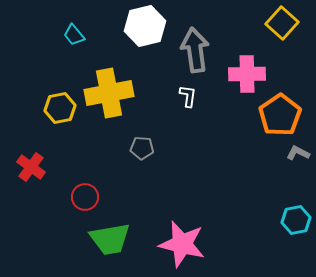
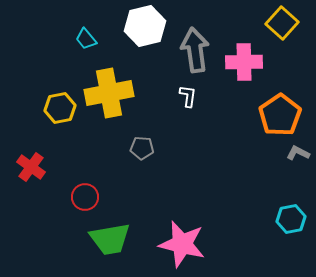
cyan trapezoid: moved 12 px right, 4 px down
pink cross: moved 3 px left, 12 px up
cyan hexagon: moved 5 px left, 1 px up
